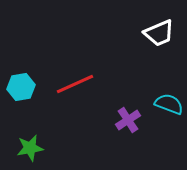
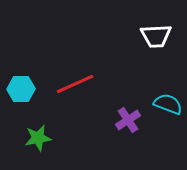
white trapezoid: moved 3 px left, 3 px down; rotated 20 degrees clockwise
cyan hexagon: moved 2 px down; rotated 8 degrees clockwise
cyan semicircle: moved 1 px left
green star: moved 8 px right, 10 px up
